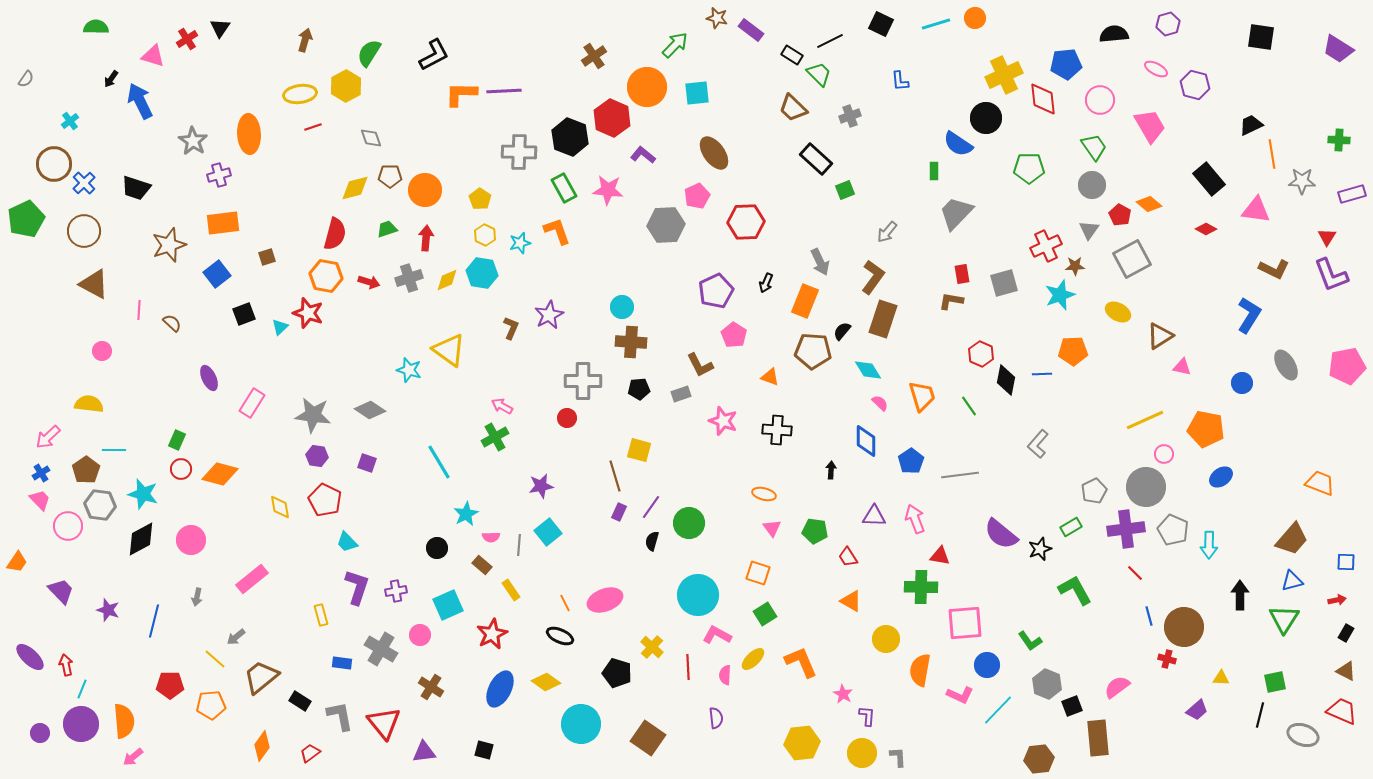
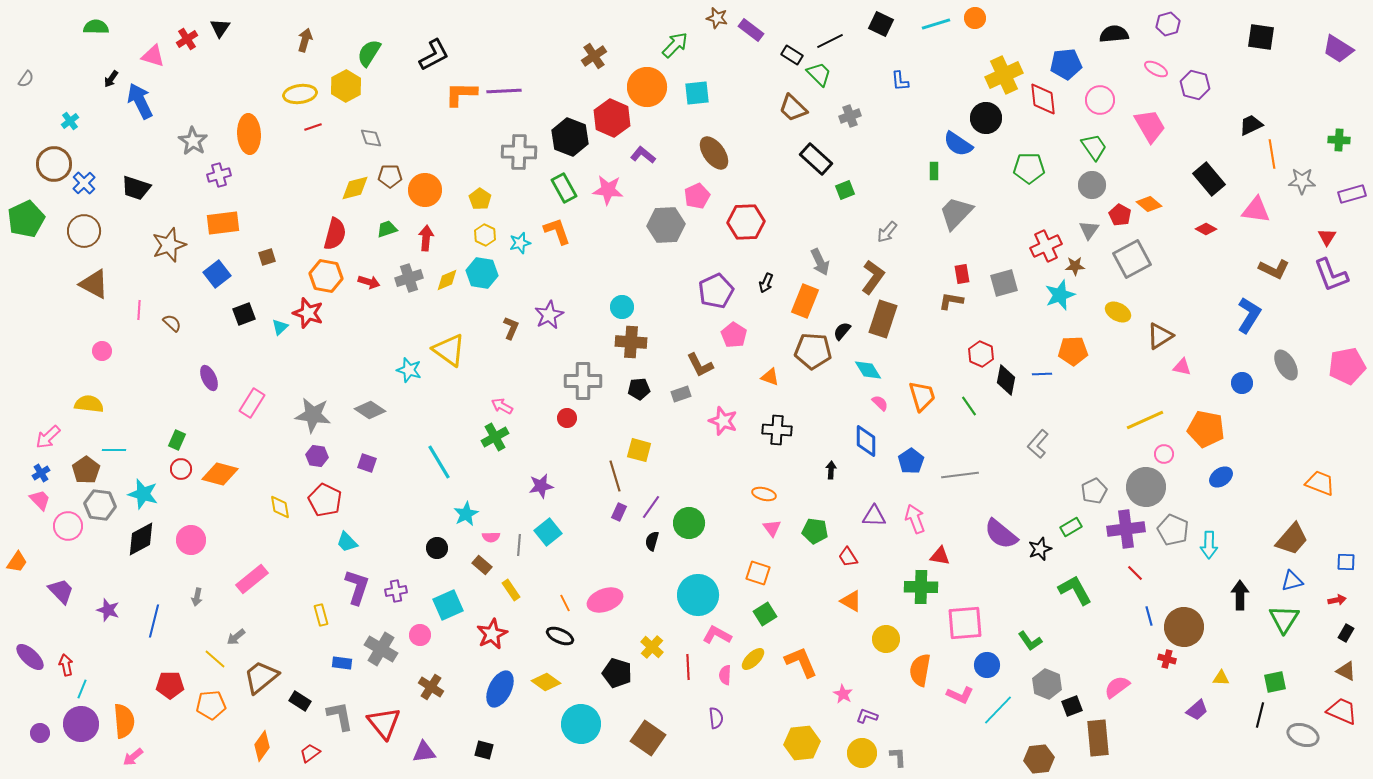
purple L-shape at (867, 716): rotated 75 degrees counterclockwise
